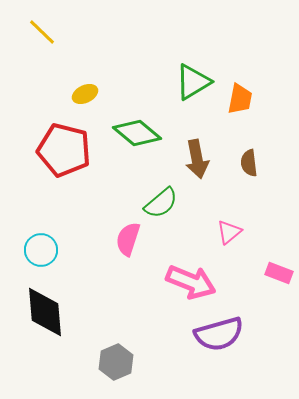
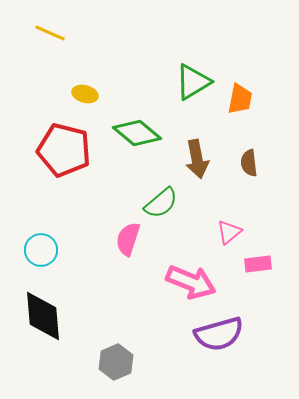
yellow line: moved 8 px right, 1 px down; rotated 20 degrees counterclockwise
yellow ellipse: rotated 40 degrees clockwise
pink rectangle: moved 21 px left, 9 px up; rotated 28 degrees counterclockwise
black diamond: moved 2 px left, 4 px down
